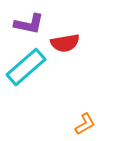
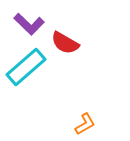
purple L-shape: rotated 32 degrees clockwise
red semicircle: rotated 40 degrees clockwise
